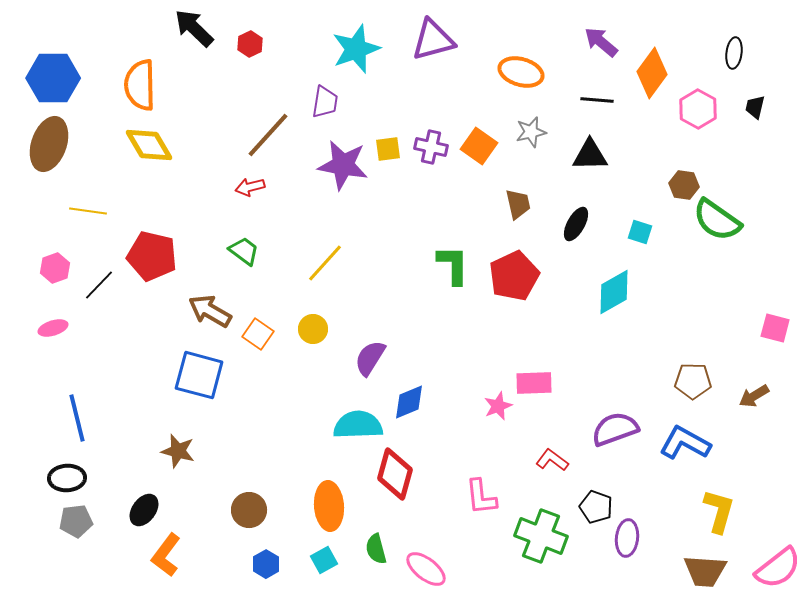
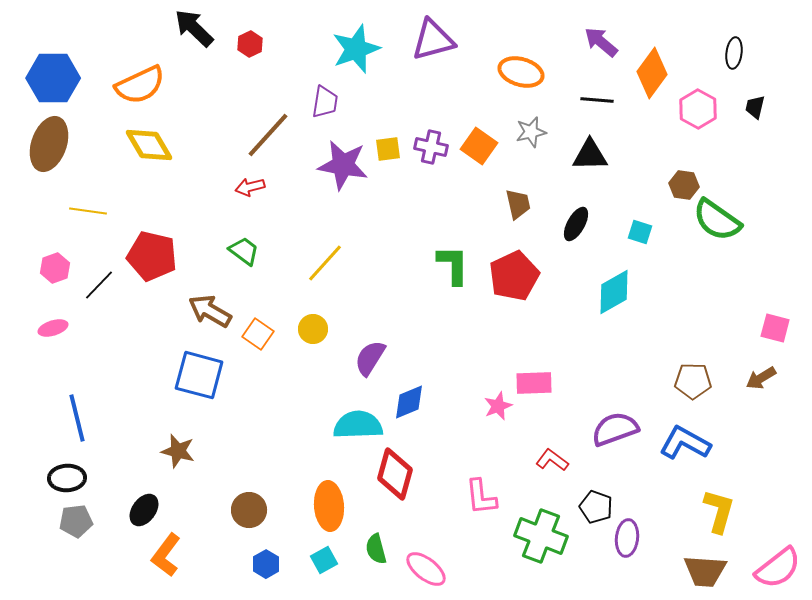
orange semicircle at (140, 85): rotated 114 degrees counterclockwise
brown arrow at (754, 396): moved 7 px right, 18 px up
